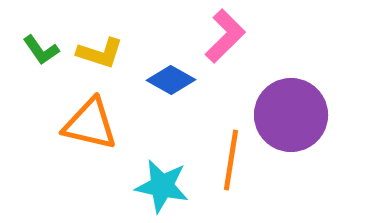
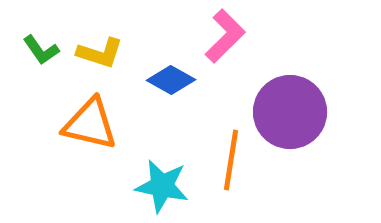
purple circle: moved 1 px left, 3 px up
